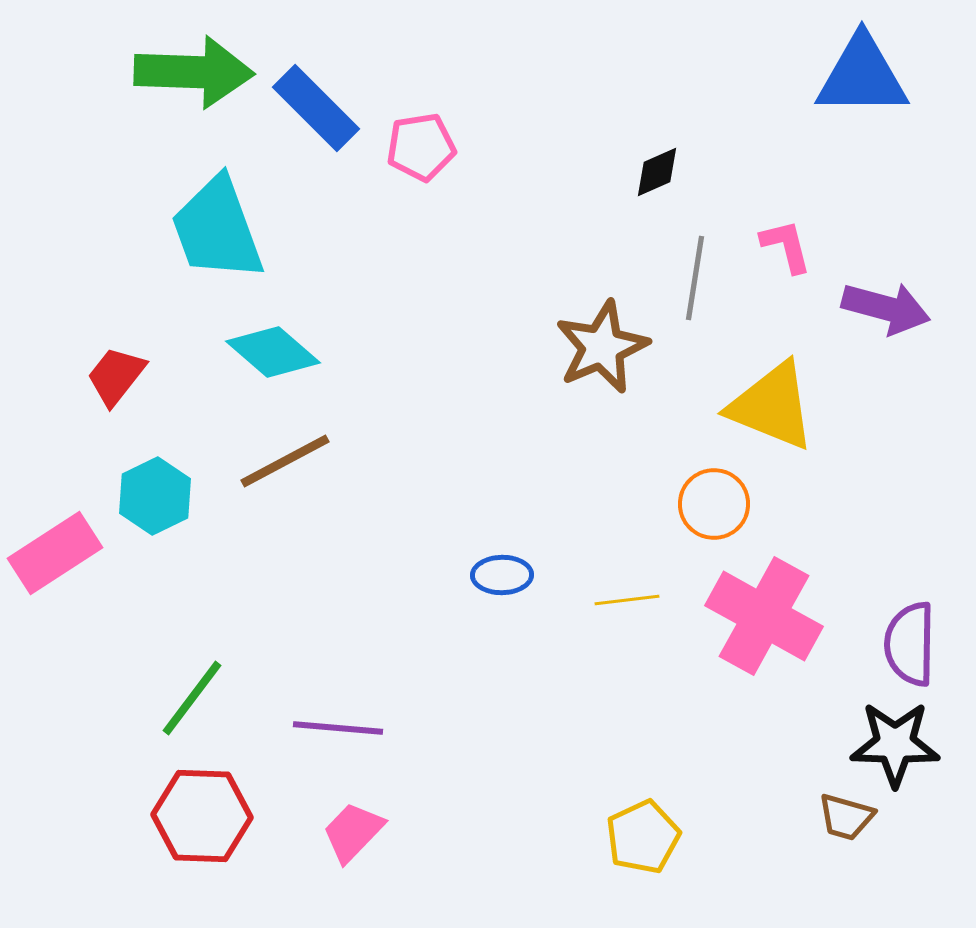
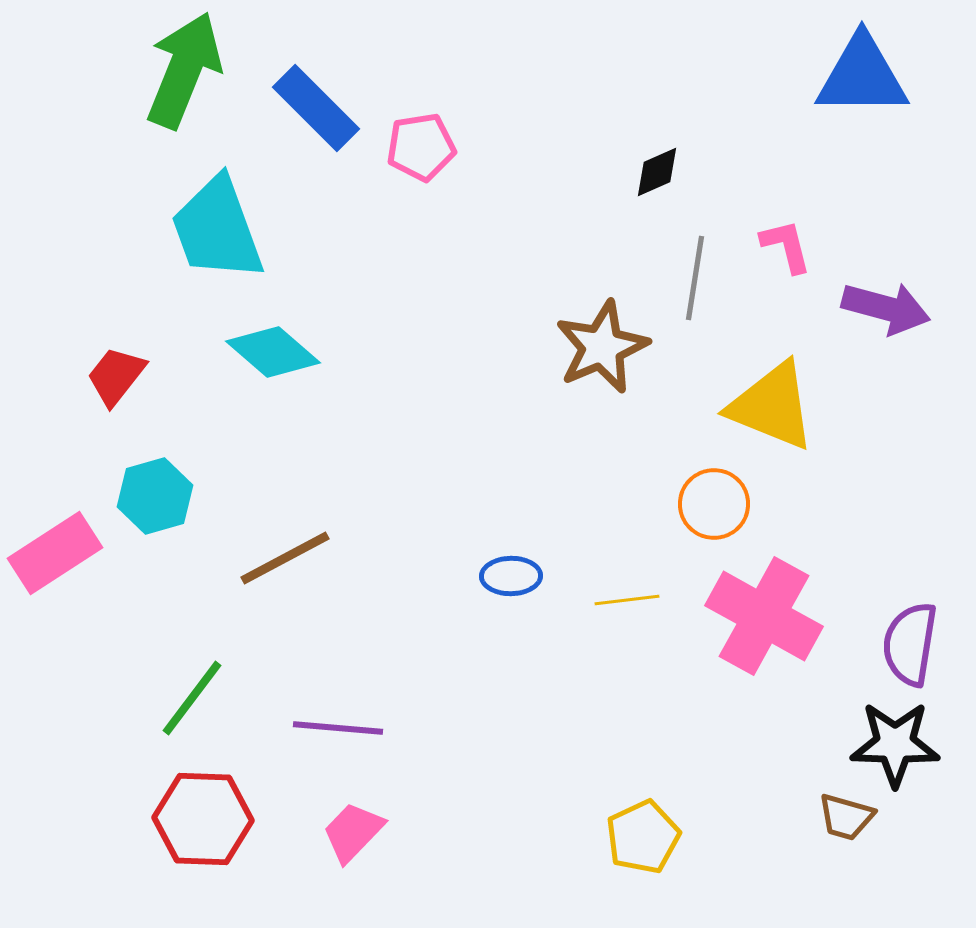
green arrow: moved 10 px left, 2 px up; rotated 70 degrees counterclockwise
brown line: moved 97 px down
cyan hexagon: rotated 10 degrees clockwise
blue ellipse: moved 9 px right, 1 px down
purple semicircle: rotated 8 degrees clockwise
red hexagon: moved 1 px right, 3 px down
